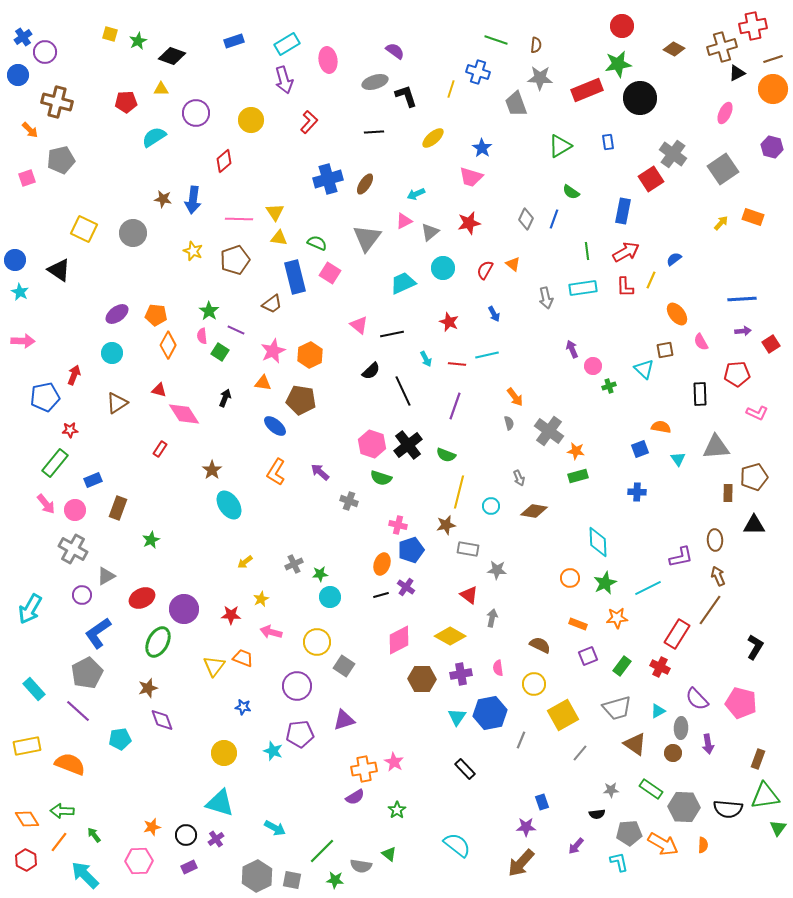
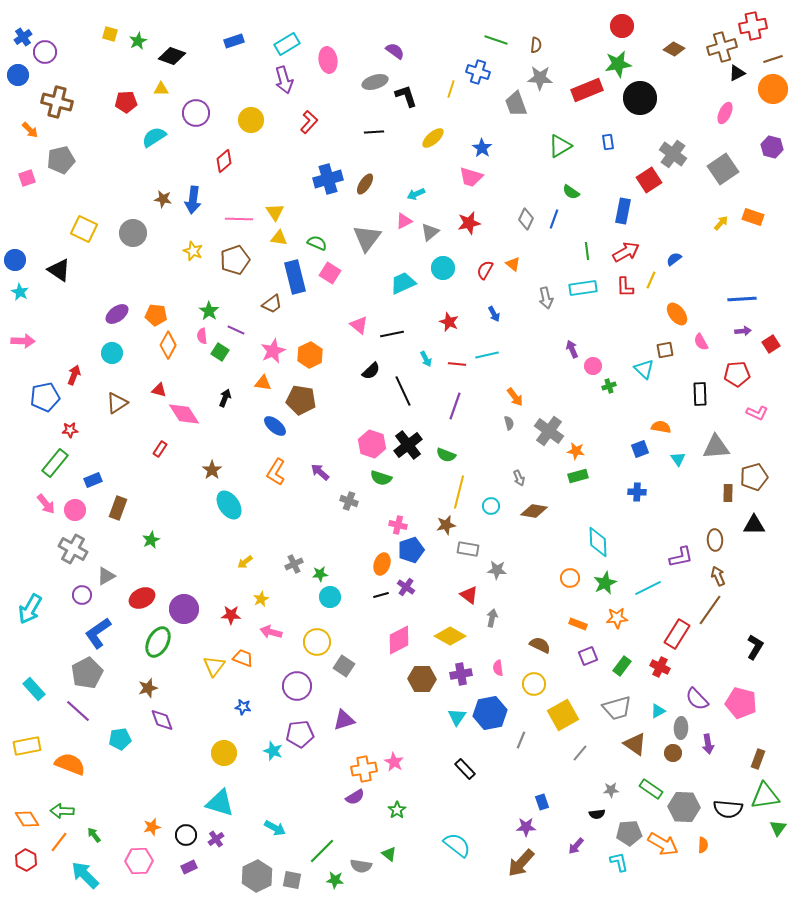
red square at (651, 179): moved 2 px left, 1 px down
